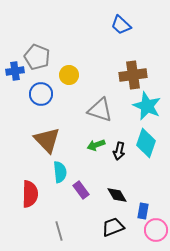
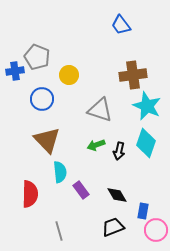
blue trapezoid: rotated 10 degrees clockwise
blue circle: moved 1 px right, 5 px down
